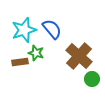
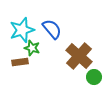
cyan star: moved 2 px left
green star: moved 4 px left, 5 px up
green circle: moved 2 px right, 2 px up
